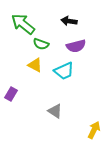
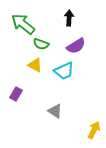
black arrow: moved 3 px up; rotated 84 degrees clockwise
purple semicircle: rotated 18 degrees counterclockwise
purple rectangle: moved 5 px right
